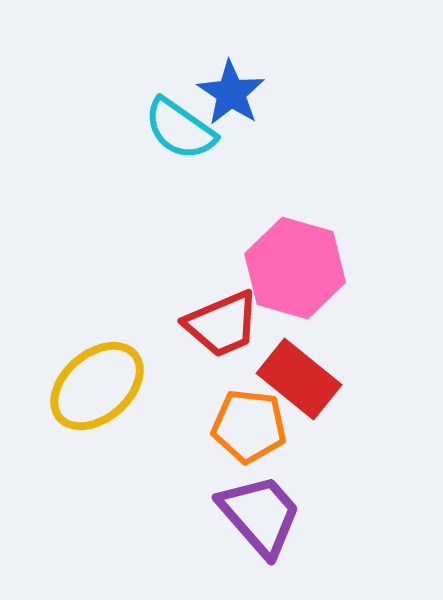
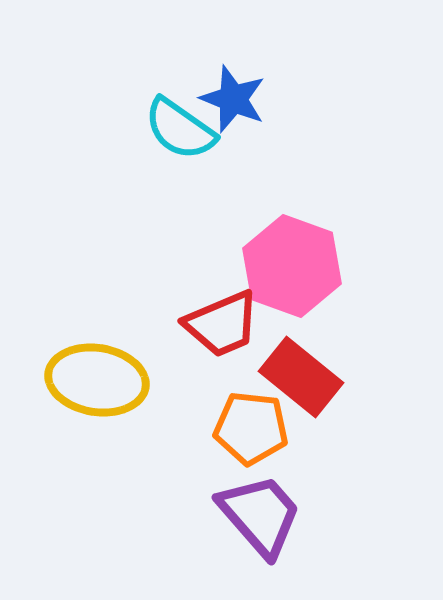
blue star: moved 2 px right, 6 px down; rotated 12 degrees counterclockwise
pink hexagon: moved 3 px left, 2 px up; rotated 4 degrees clockwise
red rectangle: moved 2 px right, 2 px up
yellow ellipse: moved 6 px up; rotated 50 degrees clockwise
orange pentagon: moved 2 px right, 2 px down
